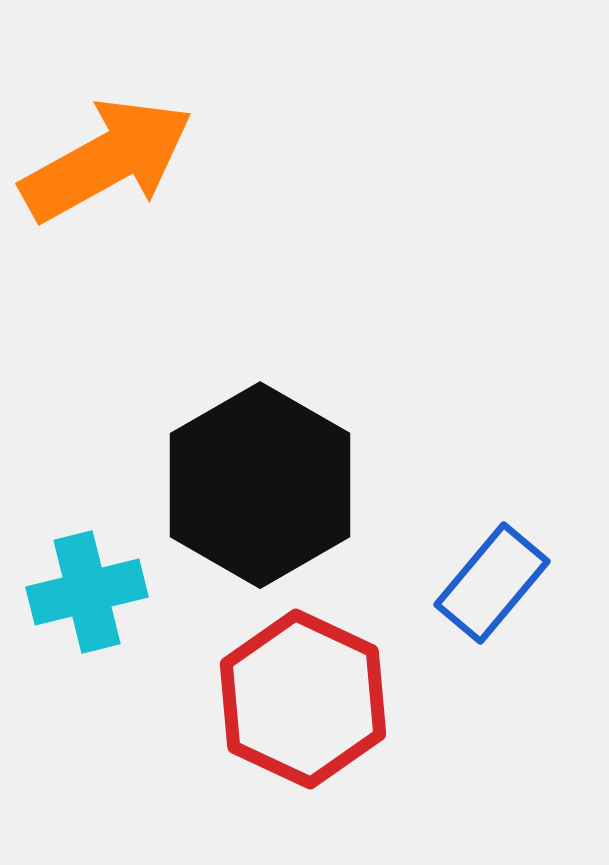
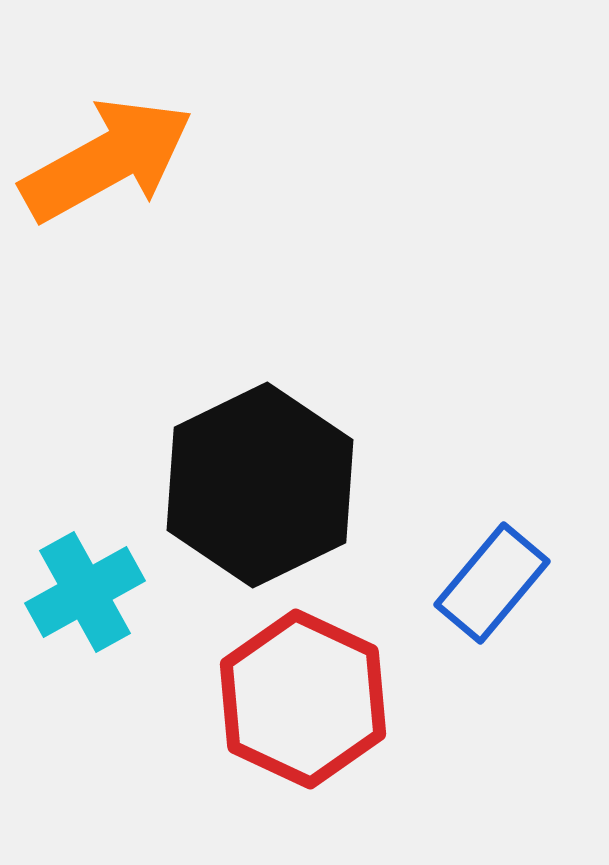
black hexagon: rotated 4 degrees clockwise
cyan cross: moved 2 px left; rotated 15 degrees counterclockwise
